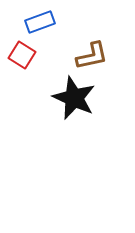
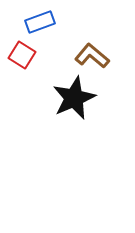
brown L-shape: rotated 128 degrees counterclockwise
black star: rotated 24 degrees clockwise
